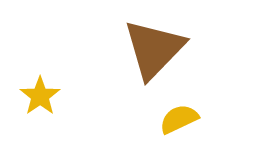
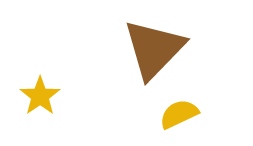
yellow semicircle: moved 5 px up
